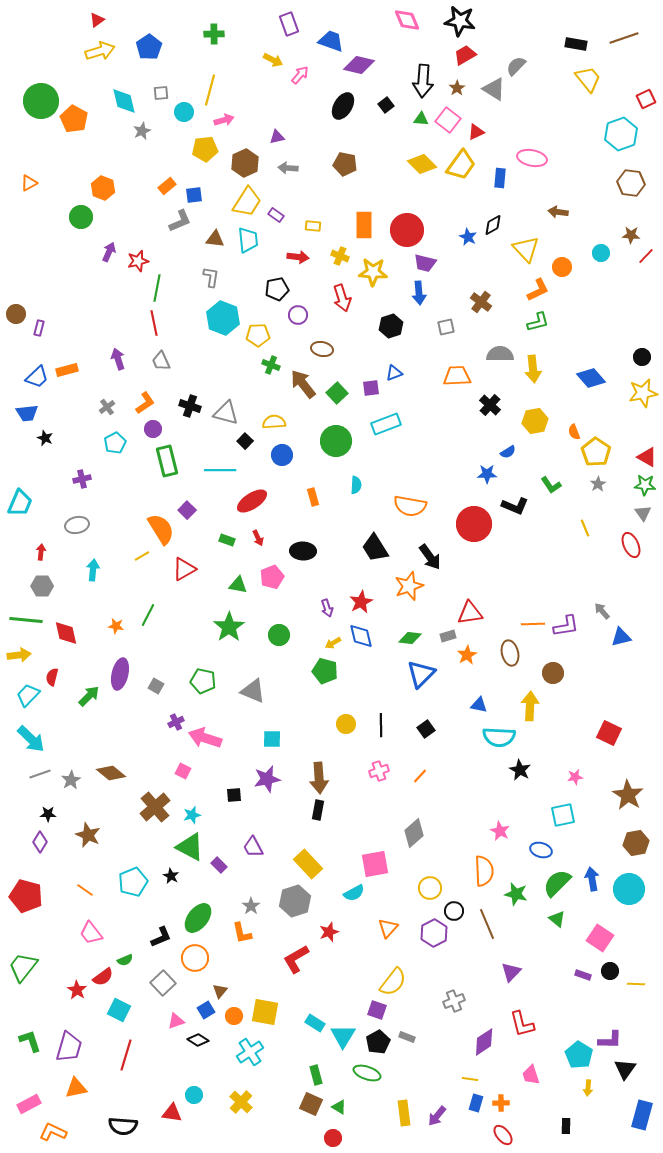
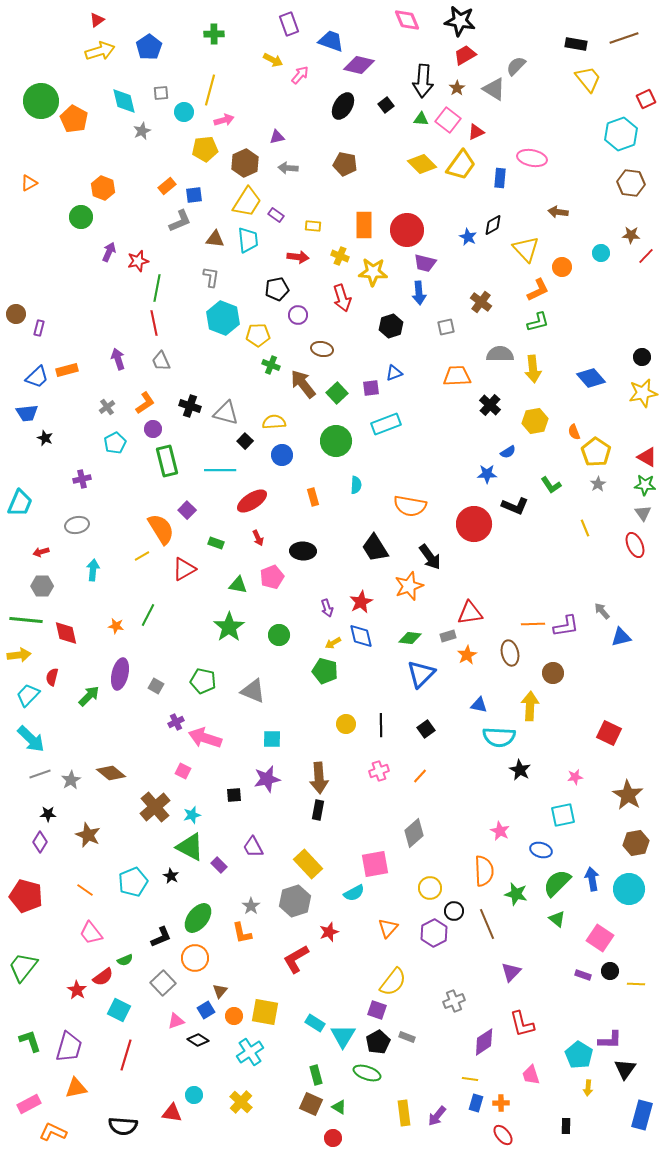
green rectangle at (227, 540): moved 11 px left, 3 px down
red ellipse at (631, 545): moved 4 px right
red arrow at (41, 552): rotated 112 degrees counterclockwise
